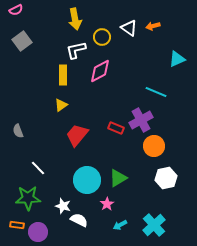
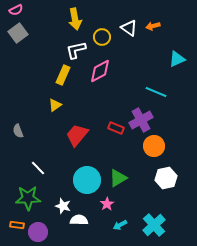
gray square: moved 4 px left, 8 px up
yellow rectangle: rotated 24 degrees clockwise
yellow triangle: moved 6 px left
white semicircle: rotated 24 degrees counterclockwise
